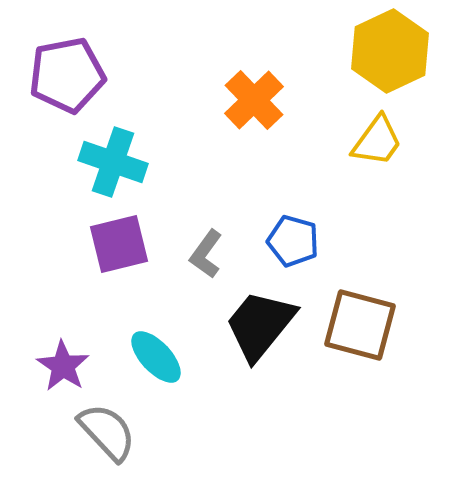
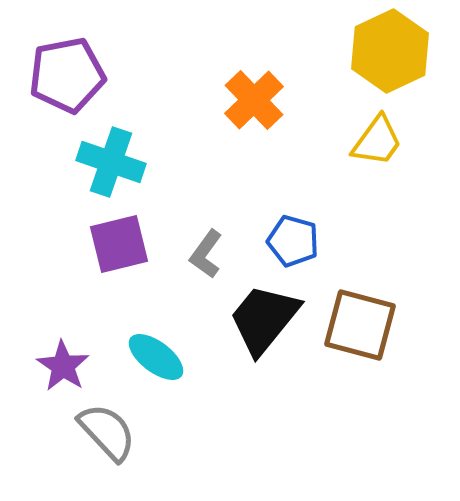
cyan cross: moved 2 px left
black trapezoid: moved 4 px right, 6 px up
cyan ellipse: rotated 10 degrees counterclockwise
